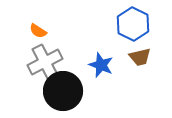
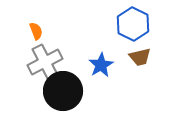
orange semicircle: moved 2 px left; rotated 144 degrees counterclockwise
blue star: rotated 20 degrees clockwise
